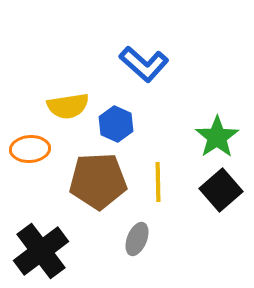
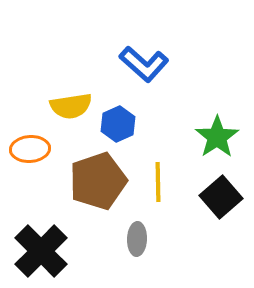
yellow semicircle: moved 3 px right
blue hexagon: moved 2 px right; rotated 12 degrees clockwise
brown pentagon: rotated 16 degrees counterclockwise
black square: moved 7 px down
gray ellipse: rotated 20 degrees counterclockwise
black cross: rotated 8 degrees counterclockwise
